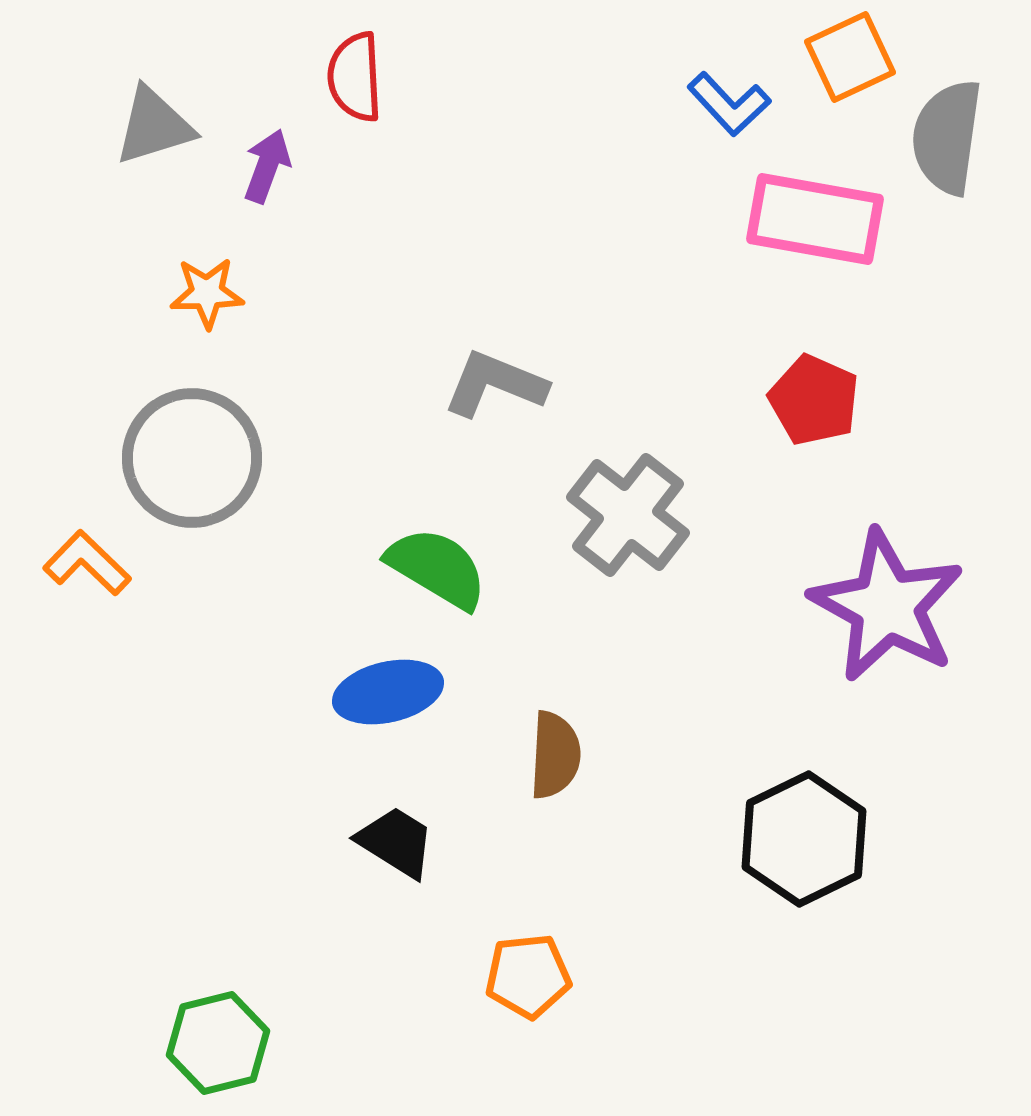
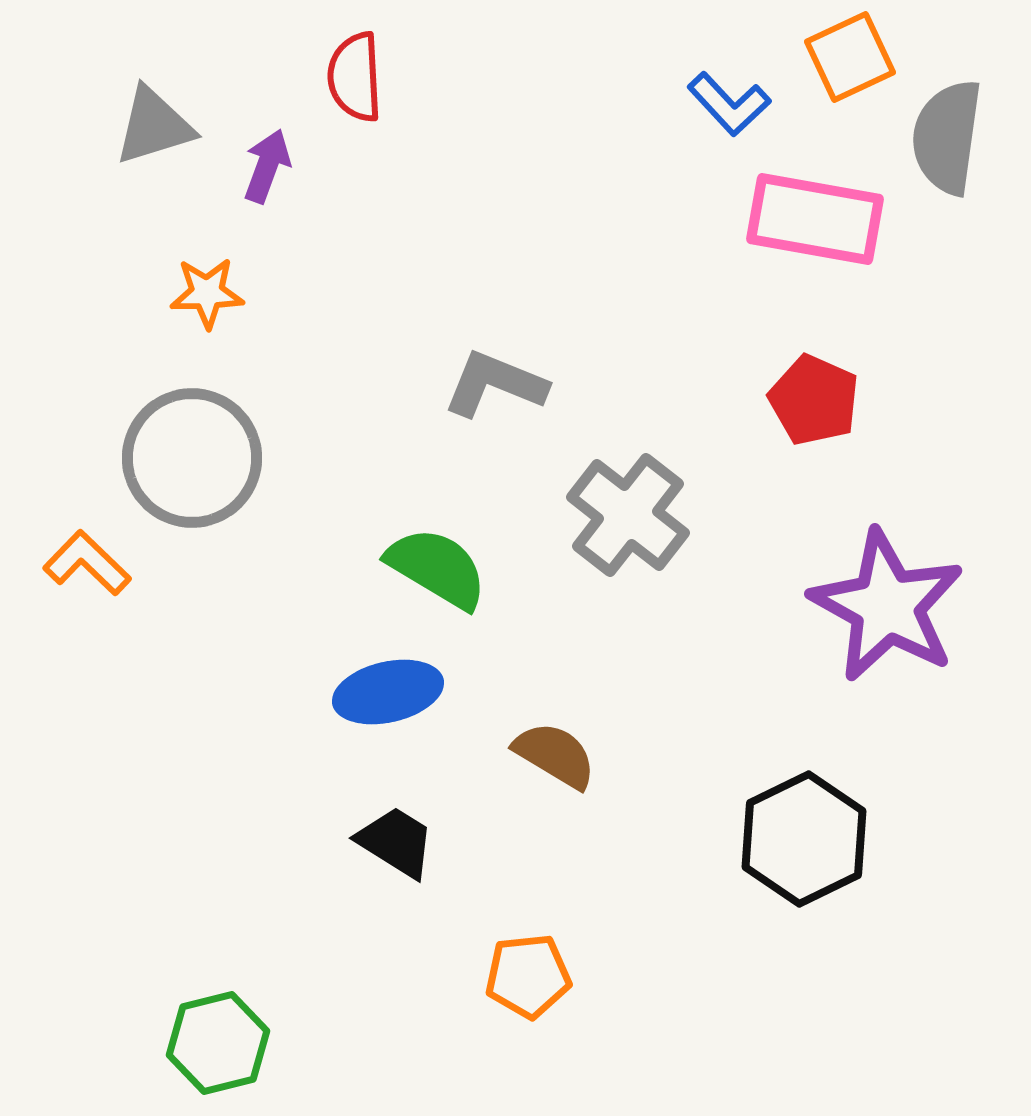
brown semicircle: rotated 62 degrees counterclockwise
